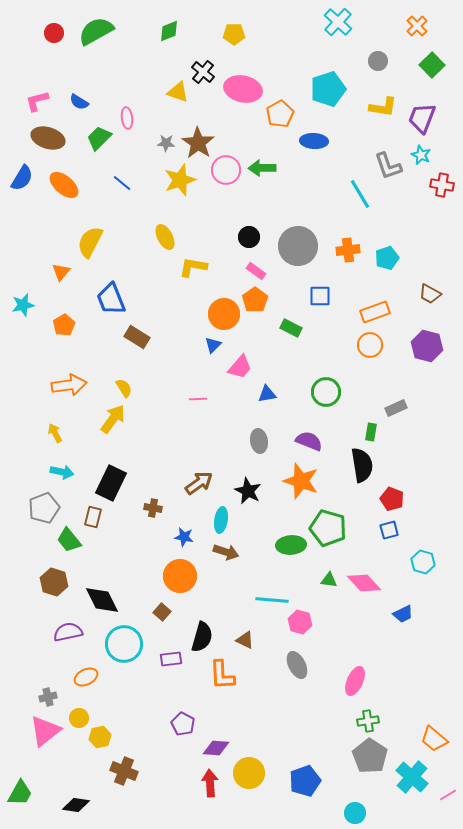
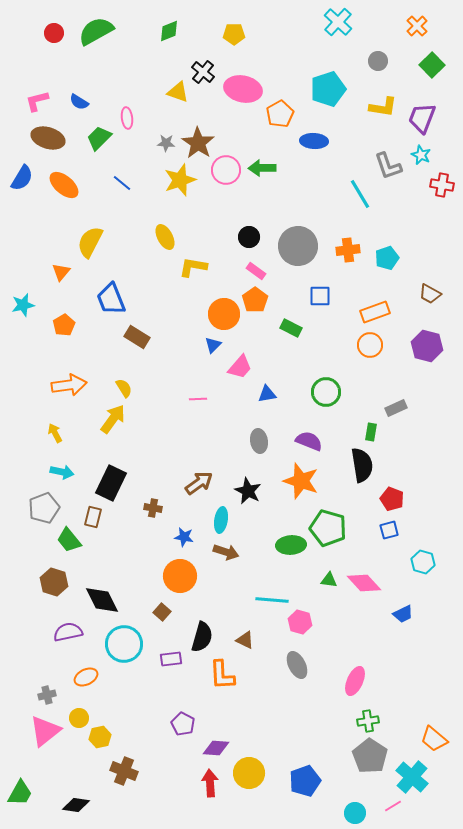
gray cross at (48, 697): moved 1 px left, 2 px up
pink line at (448, 795): moved 55 px left, 11 px down
